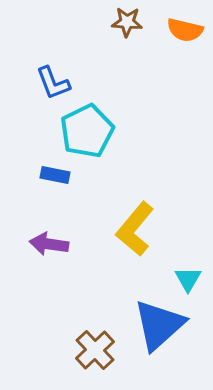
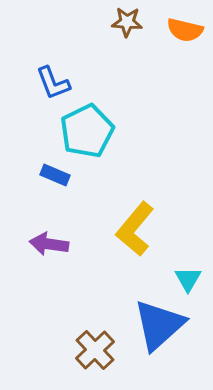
blue rectangle: rotated 12 degrees clockwise
